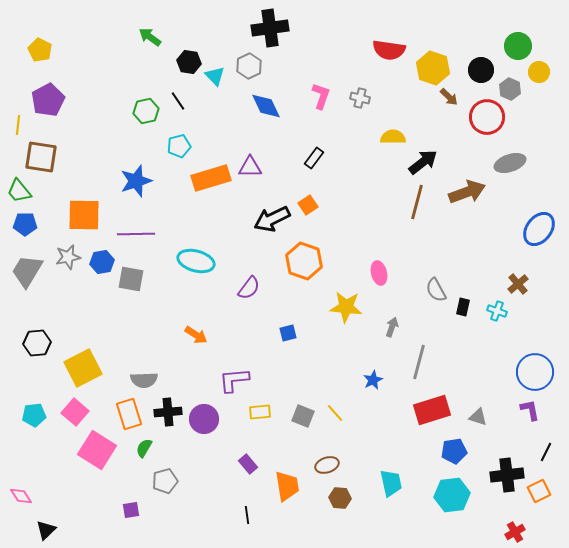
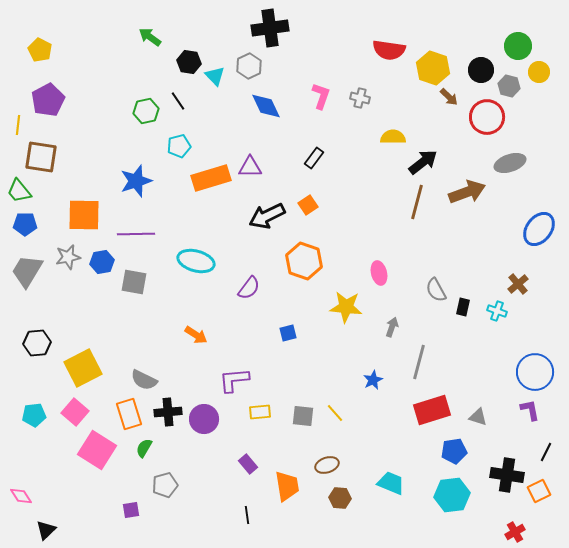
gray hexagon at (510, 89): moved 1 px left, 3 px up; rotated 10 degrees counterclockwise
black arrow at (272, 219): moved 5 px left, 3 px up
gray square at (131, 279): moved 3 px right, 3 px down
gray semicircle at (144, 380): rotated 28 degrees clockwise
gray square at (303, 416): rotated 15 degrees counterclockwise
black cross at (507, 475): rotated 16 degrees clockwise
gray pentagon at (165, 481): moved 4 px down
cyan trapezoid at (391, 483): rotated 56 degrees counterclockwise
